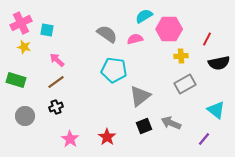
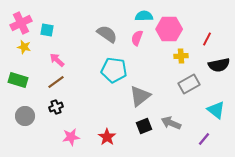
cyan semicircle: rotated 30 degrees clockwise
pink semicircle: moved 2 px right, 1 px up; rotated 56 degrees counterclockwise
black semicircle: moved 2 px down
green rectangle: moved 2 px right
gray rectangle: moved 4 px right
pink star: moved 1 px right, 2 px up; rotated 30 degrees clockwise
